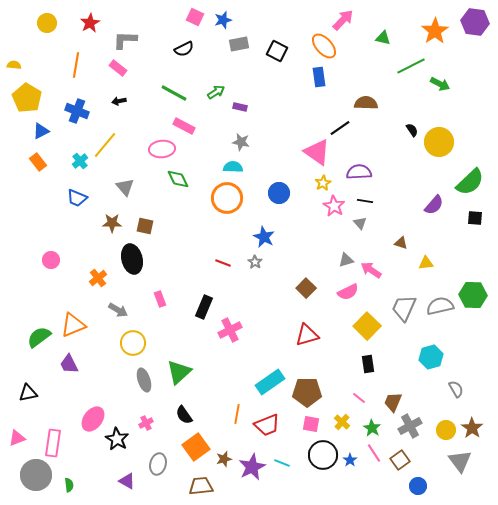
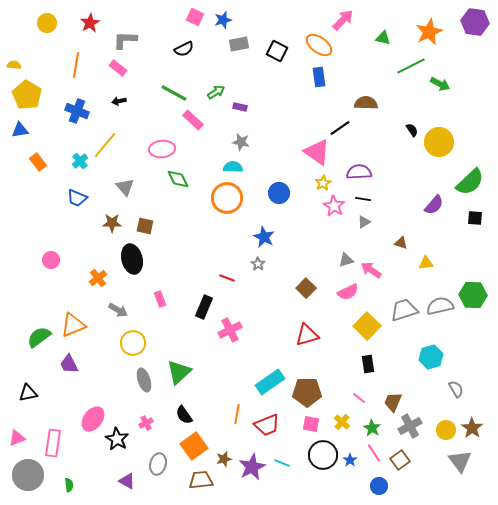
orange star at (435, 31): moved 6 px left, 1 px down; rotated 8 degrees clockwise
orange ellipse at (324, 46): moved 5 px left, 1 px up; rotated 12 degrees counterclockwise
yellow pentagon at (27, 98): moved 3 px up
pink rectangle at (184, 126): moved 9 px right, 6 px up; rotated 15 degrees clockwise
blue triangle at (41, 131): moved 21 px left, 1 px up; rotated 18 degrees clockwise
black line at (365, 201): moved 2 px left, 2 px up
gray triangle at (360, 223): moved 4 px right, 1 px up; rotated 40 degrees clockwise
gray star at (255, 262): moved 3 px right, 2 px down
red line at (223, 263): moved 4 px right, 15 px down
gray trapezoid at (404, 308): moved 2 px down; rotated 48 degrees clockwise
orange square at (196, 447): moved 2 px left, 1 px up
gray circle at (36, 475): moved 8 px left
brown trapezoid at (201, 486): moved 6 px up
blue circle at (418, 486): moved 39 px left
